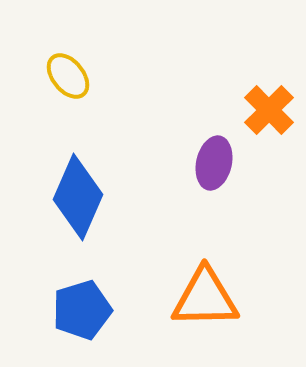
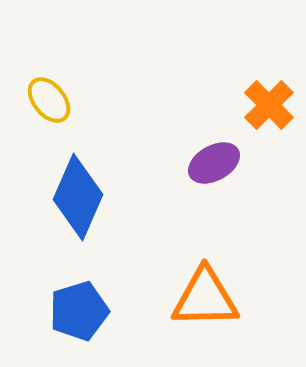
yellow ellipse: moved 19 px left, 24 px down
orange cross: moved 5 px up
purple ellipse: rotated 48 degrees clockwise
blue pentagon: moved 3 px left, 1 px down
